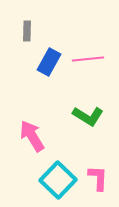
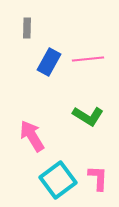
gray rectangle: moved 3 px up
cyan square: rotated 9 degrees clockwise
